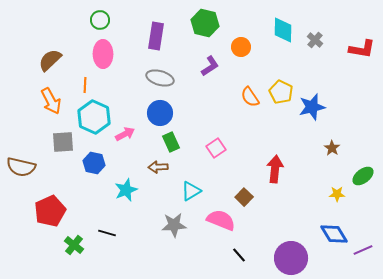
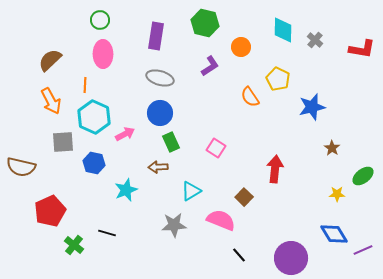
yellow pentagon at (281, 92): moved 3 px left, 13 px up
pink square at (216, 148): rotated 24 degrees counterclockwise
